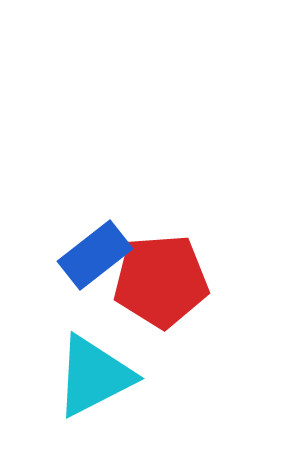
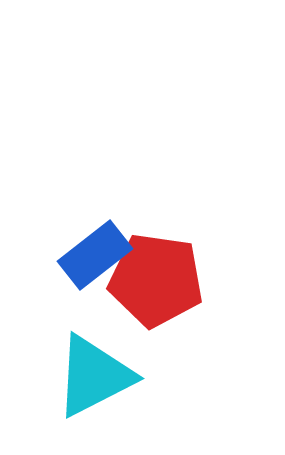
red pentagon: moved 5 px left, 1 px up; rotated 12 degrees clockwise
